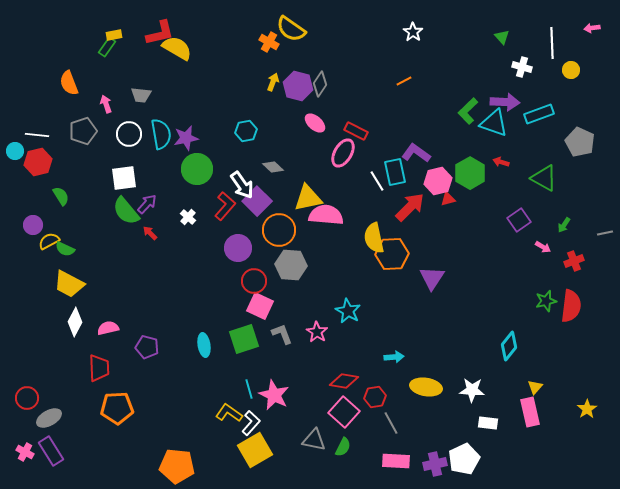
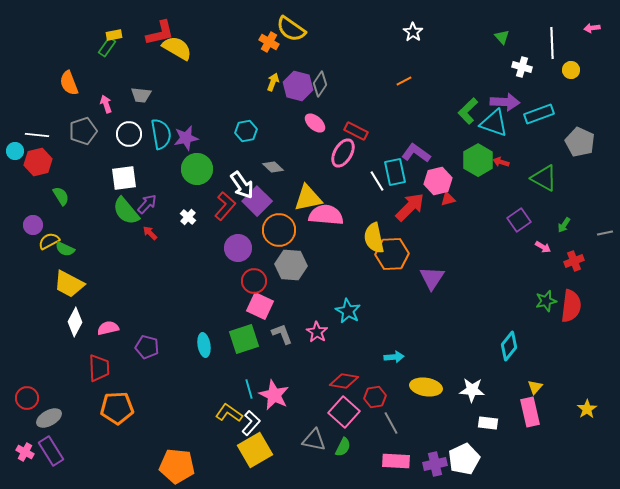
green hexagon at (470, 173): moved 8 px right, 13 px up
